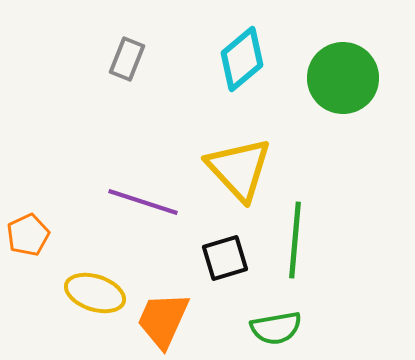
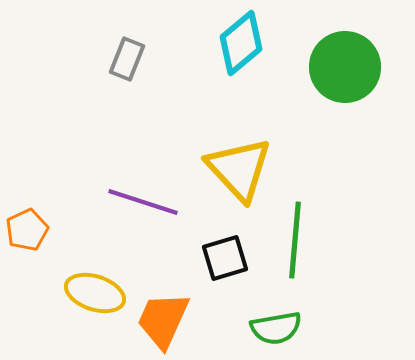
cyan diamond: moved 1 px left, 16 px up
green circle: moved 2 px right, 11 px up
orange pentagon: moved 1 px left, 5 px up
